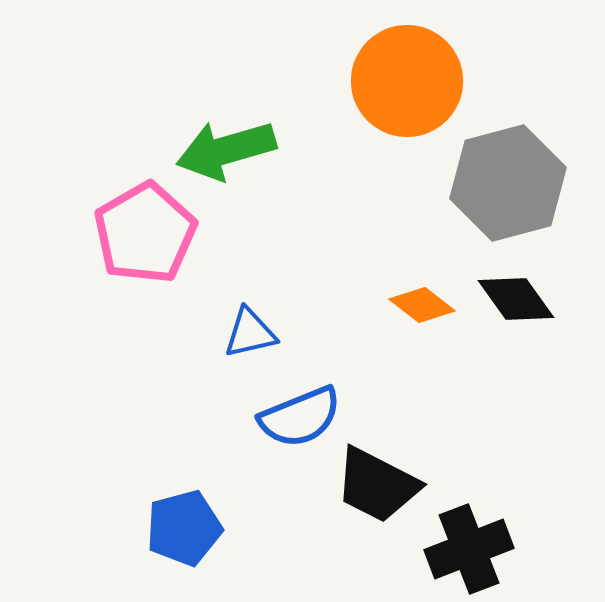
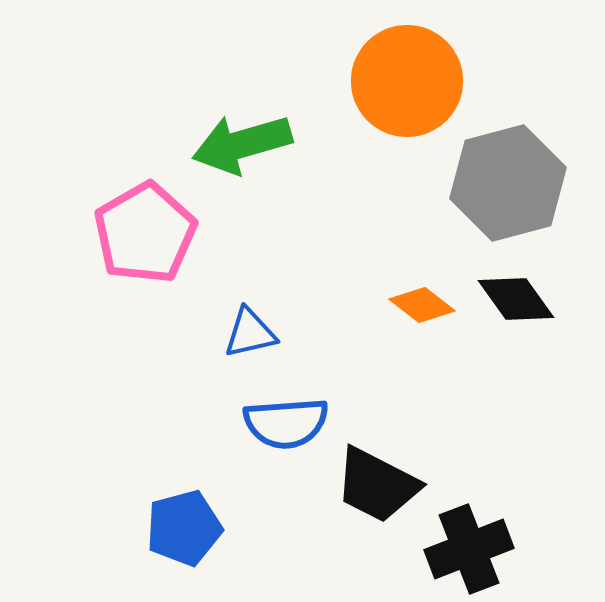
green arrow: moved 16 px right, 6 px up
blue semicircle: moved 14 px left, 6 px down; rotated 18 degrees clockwise
